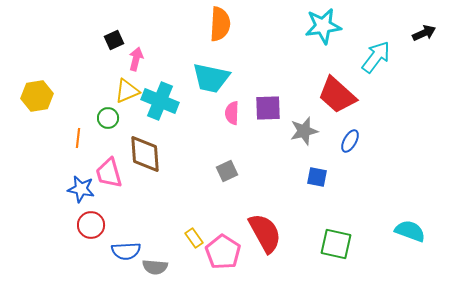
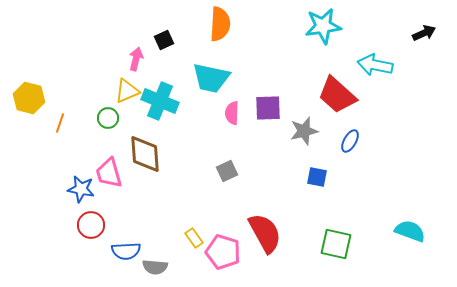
black square: moved 50 px right
cyan arrow: moved 1 px left, 8 px down; rotated 116 degrees counterclockwise
yellow hexagon: moved 8 px left, 2 px down; rotated 24 degrees clockwise
orange line: moved 18 px left, 15 px up; rotated 12 degrees clockwise
pink pentagon: rotated 16 degrees counterclockwise
